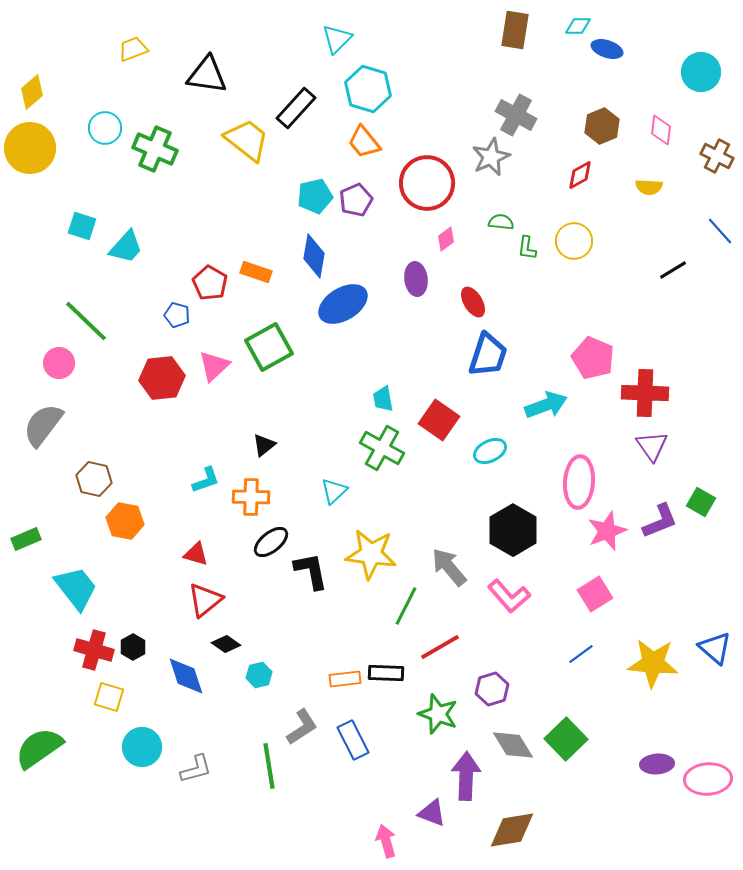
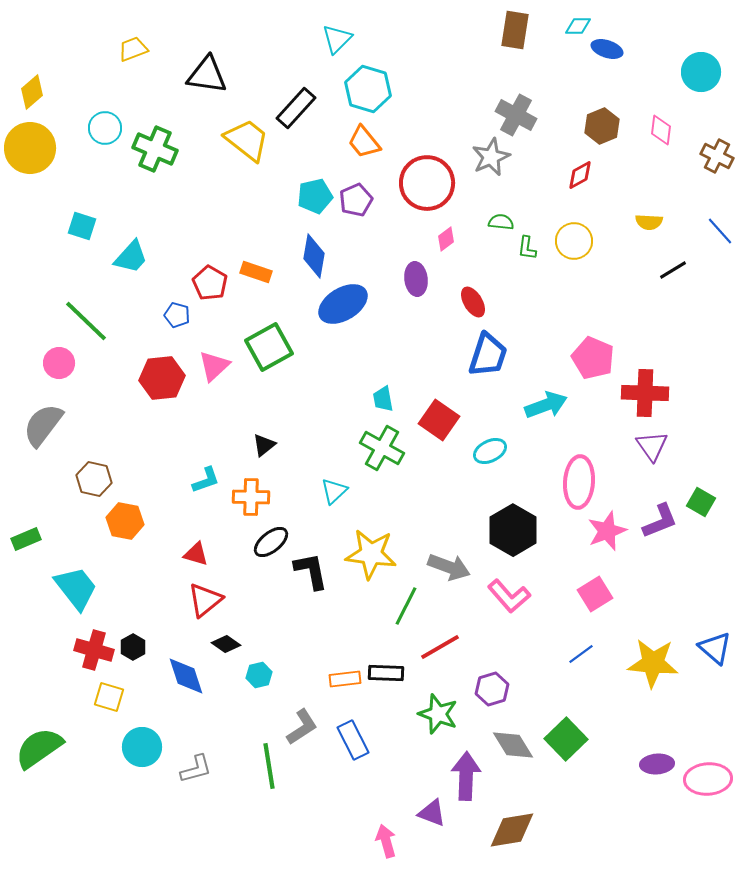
yellow semicircle at (649, 187): moved 35 px down
cyan trapezoid at (126, 247): moved 5 px right, 10 px down
gray arrow at (449, 567): rotated 150 degrees clockwise
